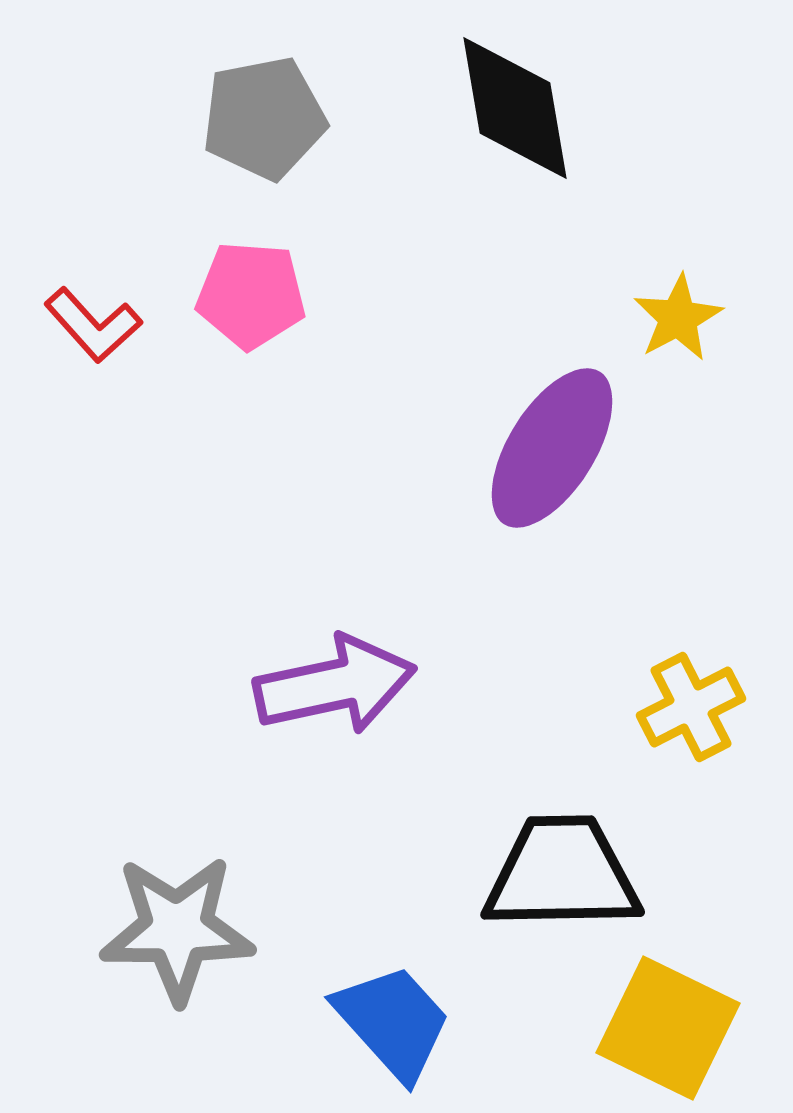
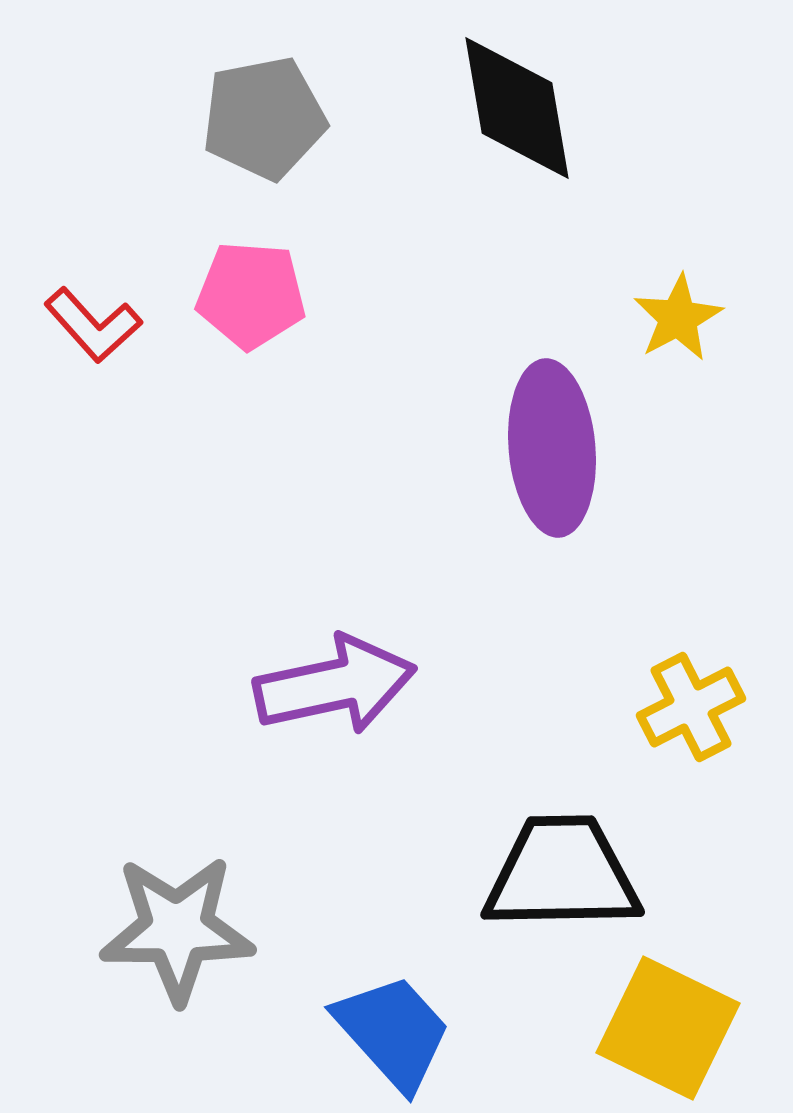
black diamond: moved 2 px right
purple ellipse: rotated 37 degrees counterclockwise
blue trapezoid: moved 10 px down
